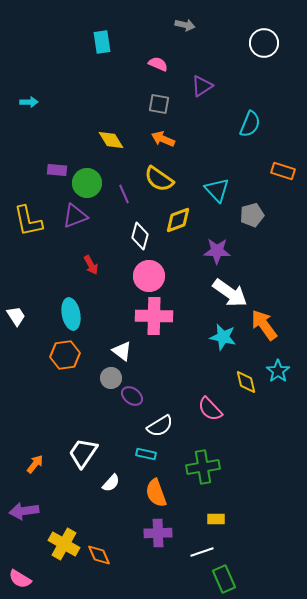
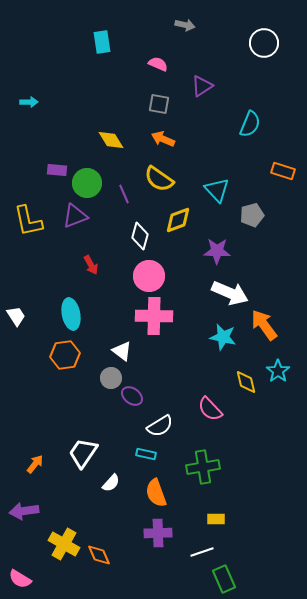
white arrow at (230, 293): rotated 12 degrees counterclockwise
